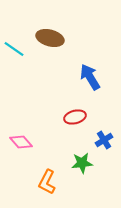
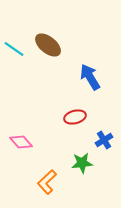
brown ellipse: moved 2 px left, 7 px down; rotated 24 degrees clockwise
orange L-shape: rotated 20 degrees clockwise
